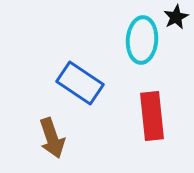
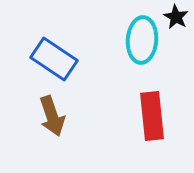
black star: rotated 15 degrees counterclockwise
blue rectangle: moved 26 px left, 24 px up
brown arrow: moved 22 px up
